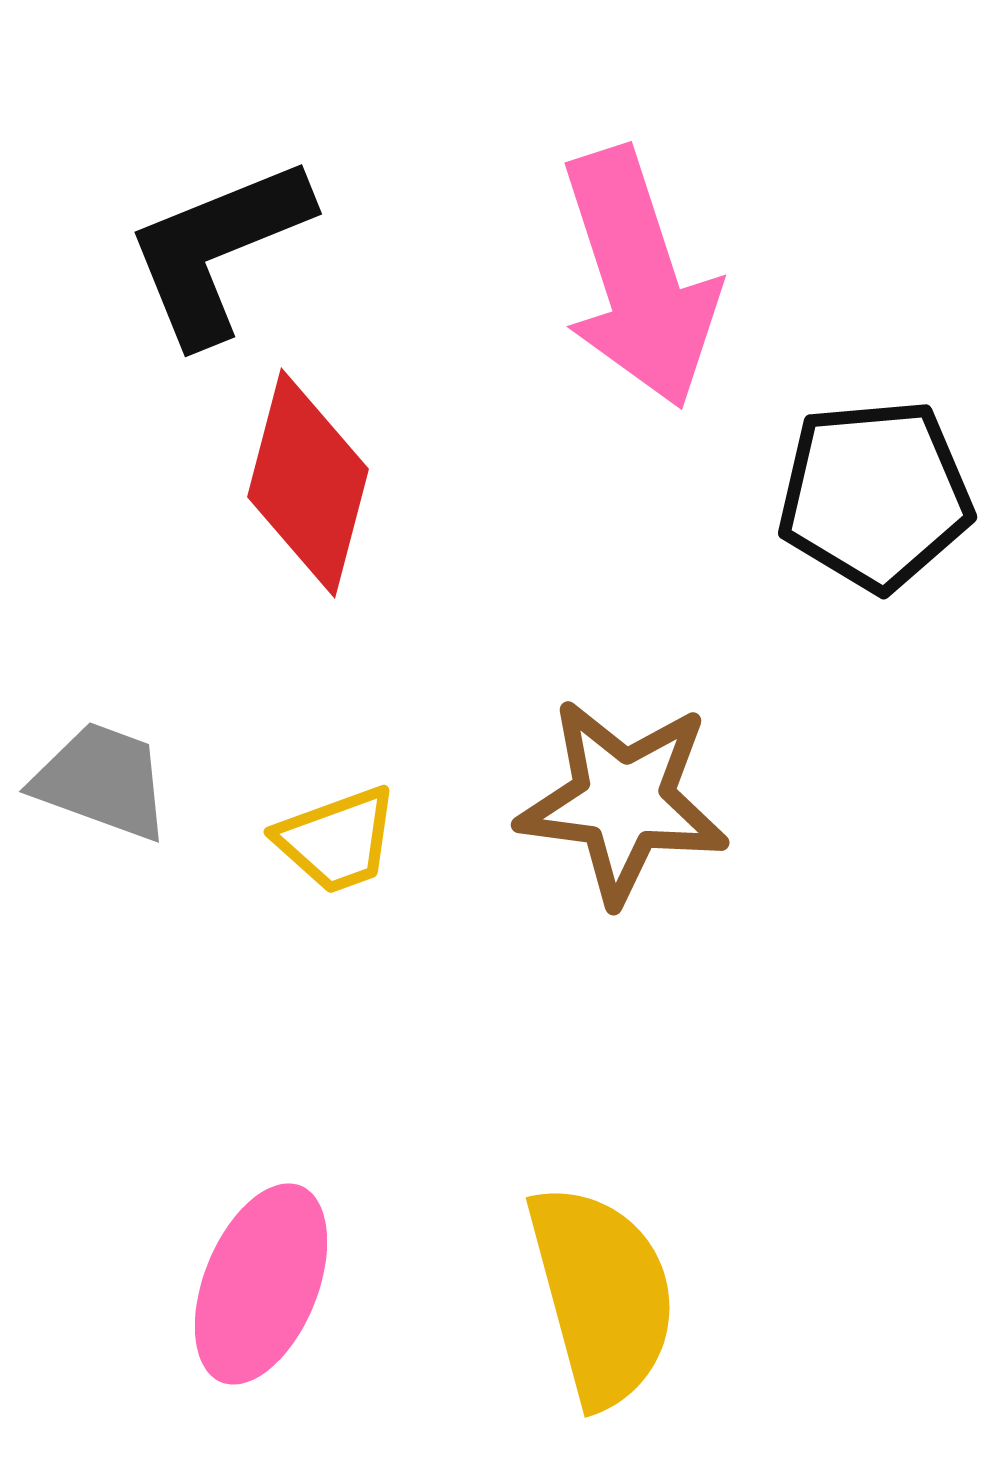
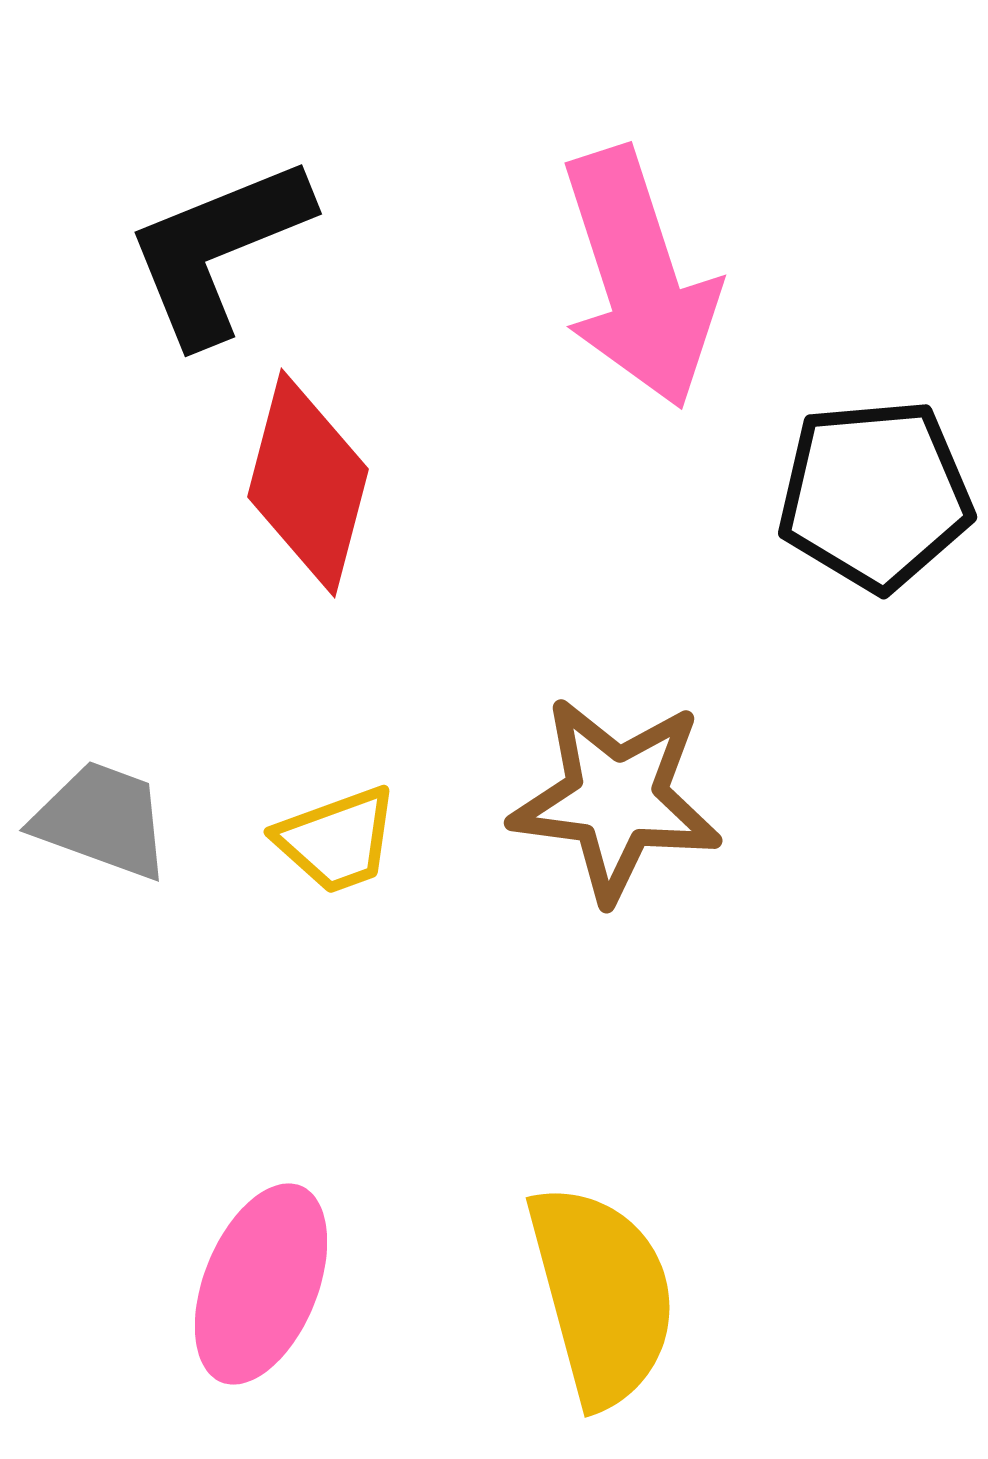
gray trapezoid: moved 39 px down
brown star: moved 7 px left, 2 px up
